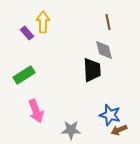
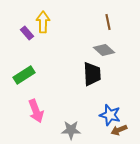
gray diamond: rotated 35 degrees counterclockwise
black trapezoid: moved 4 px down
